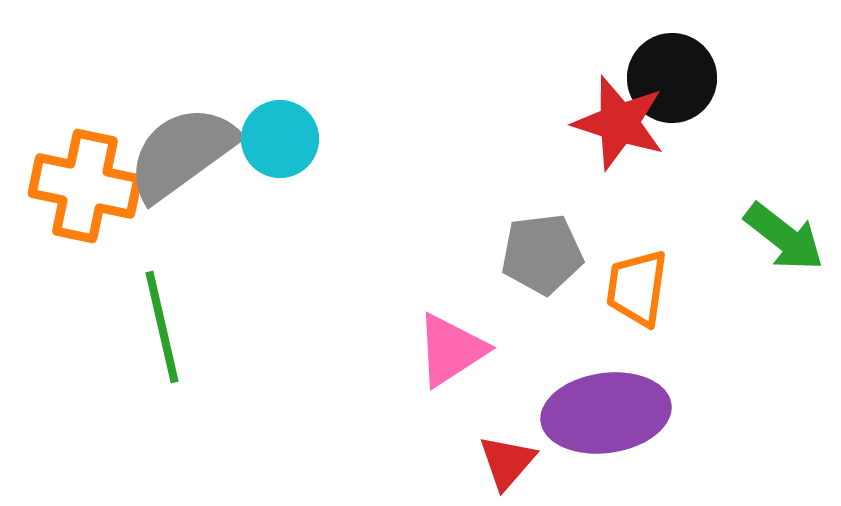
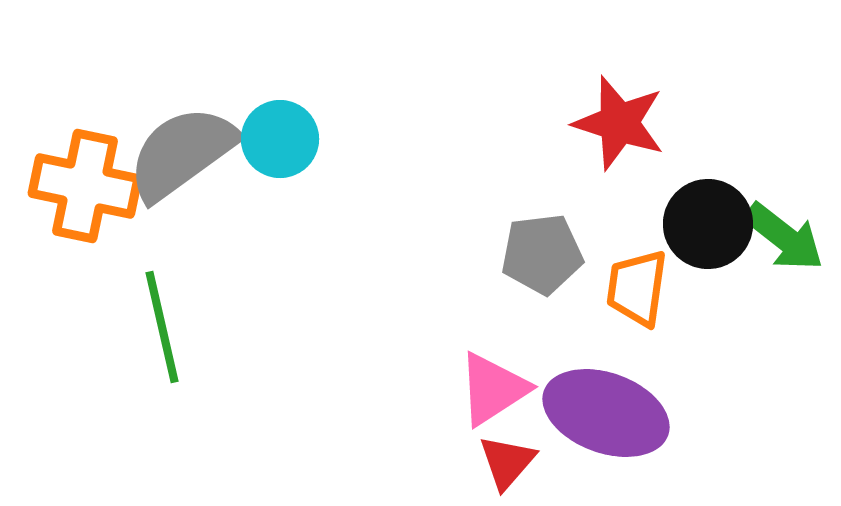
black circle: moved 36 px right, 146 px down
pink triangle: moved 42 px right, 39 px down
purple ellipse: rotated 28 degrees clockwise
